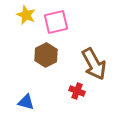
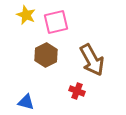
brown arrow: moved 2 px left, 4 px up
